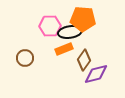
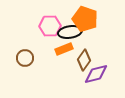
orange pentagon: moved 2 px right; rotated 15 degrees clockwise
